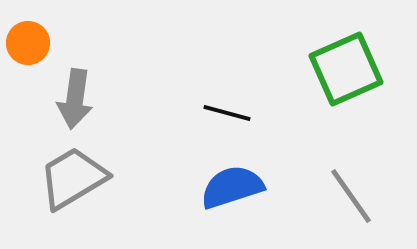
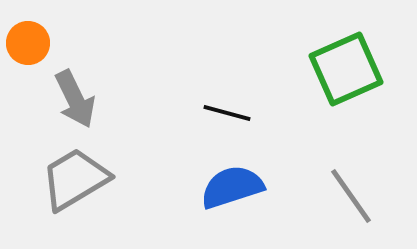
gray arrow: rotated 34 degrees counterclockwise
gray trapezoid: moved 2 px right, 1 px down
